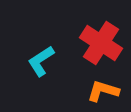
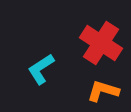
cyan L-shape: moved 8 px down
